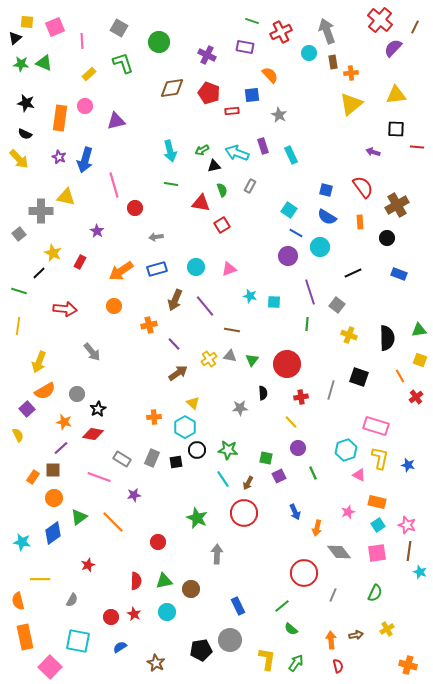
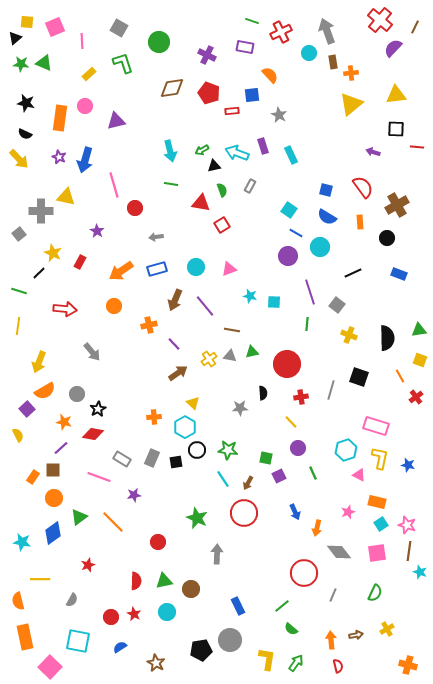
green triangle at (252, 360): moved 8 px up; rotated 40 degrees clockwise
cyan square at (378, 525): moved 3 px right, 1 px up
